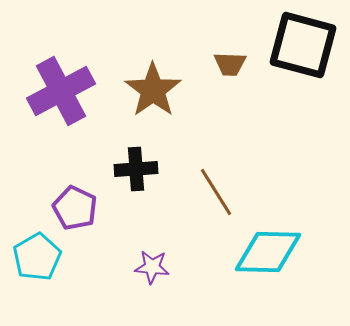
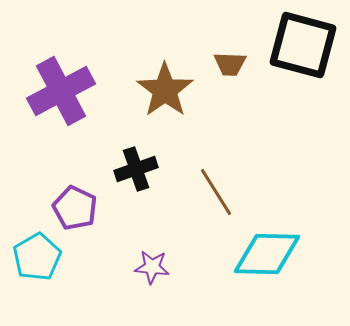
brown star: moved 12 px right
black cross: rotated 15 degrees counterclockwise
cyan diamond: moved 1 px left, 2 px down
